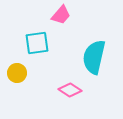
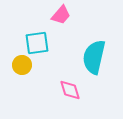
yellow circle: moved 5 px right, 8 px up
pink diamond: rotated 40 degrees clockwise
